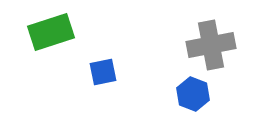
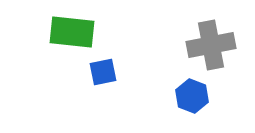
green rectangle: moved 21 px right; rotated 24 degrees clockwise
blue hexagon: moved 1 px left, 2 px down
